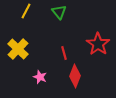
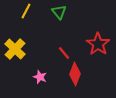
yellow cross: moved 3 px left
red line: rotated 24 degrees counterclockwise
red diamond: moved 2 px up
